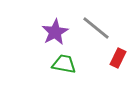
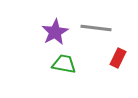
gray line: rotated 32 degrees counterclockwise
